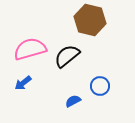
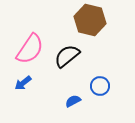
pink semicircle: rotated 140 degrees clockwise
